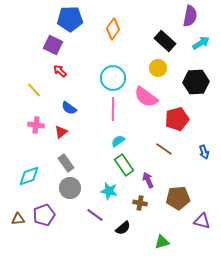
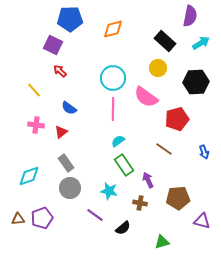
orange diamond: rotated 40 degrees clockwise
purple pentagon: moved 2 px left, 3 px down
